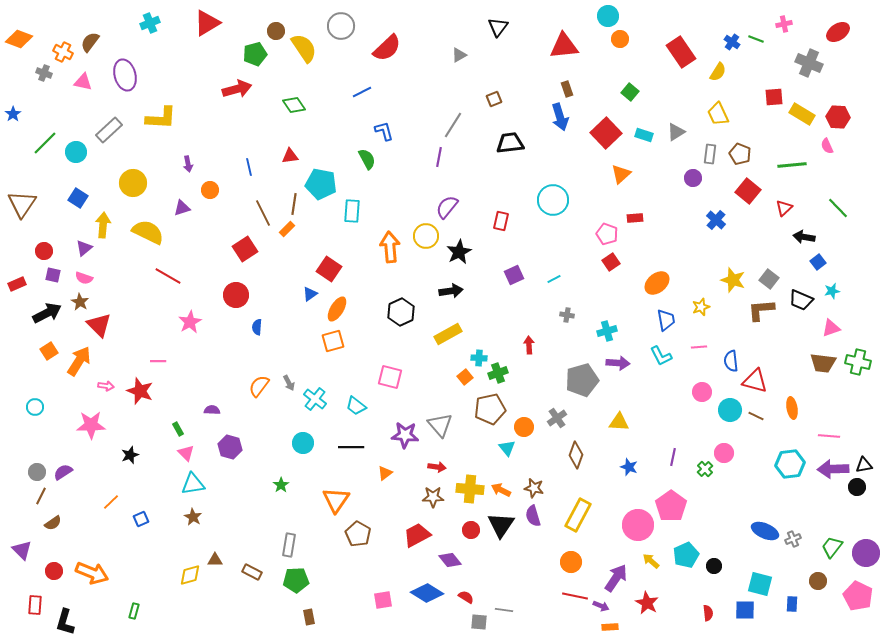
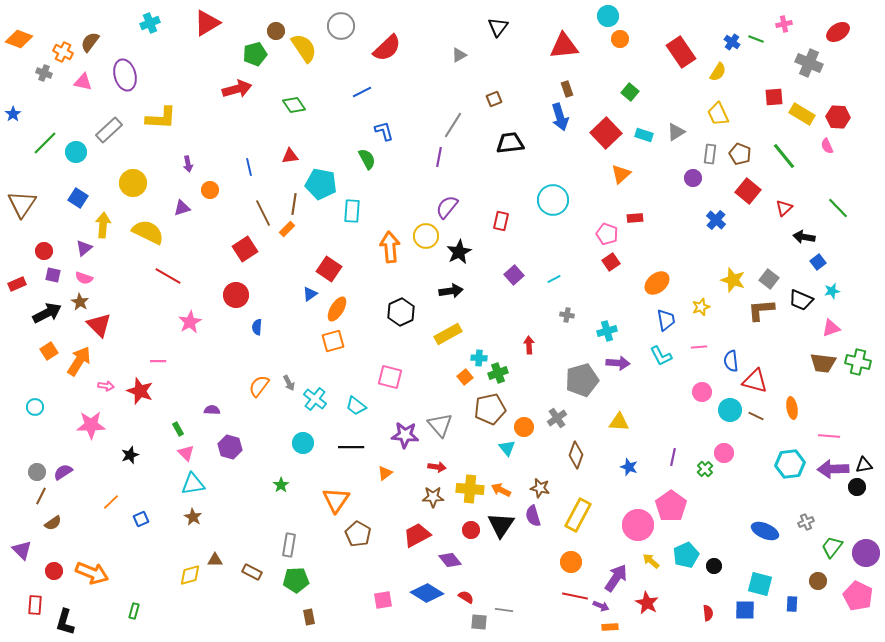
green line at (792, 165): moved 8 px left, 9 px up; rotated 56 degrees clockwise
purple square at (514, 275): rotated 18 degrees counterclockwise
brown star at (534, 488): moved 6 px right
gray cross at (793, 539): moved 13 px right, 17 px up
